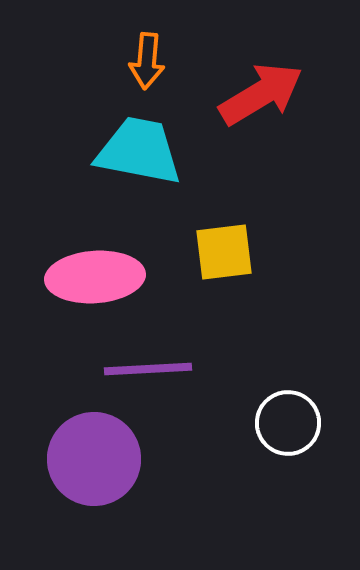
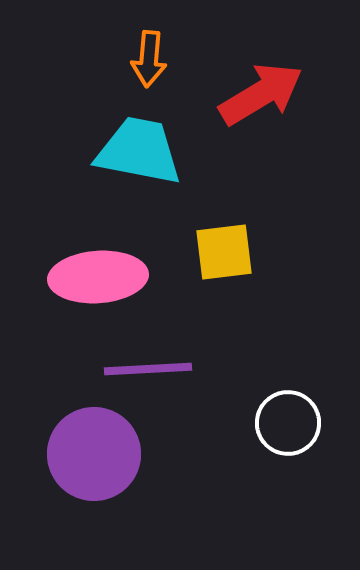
orange arrow: moved 2 px right, 2 px up
pink ellipse: moved 3 px right
purple circle: moved 5 px up
